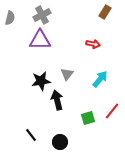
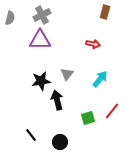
brown rectangle: rotated 16 degrees counterclockwise
